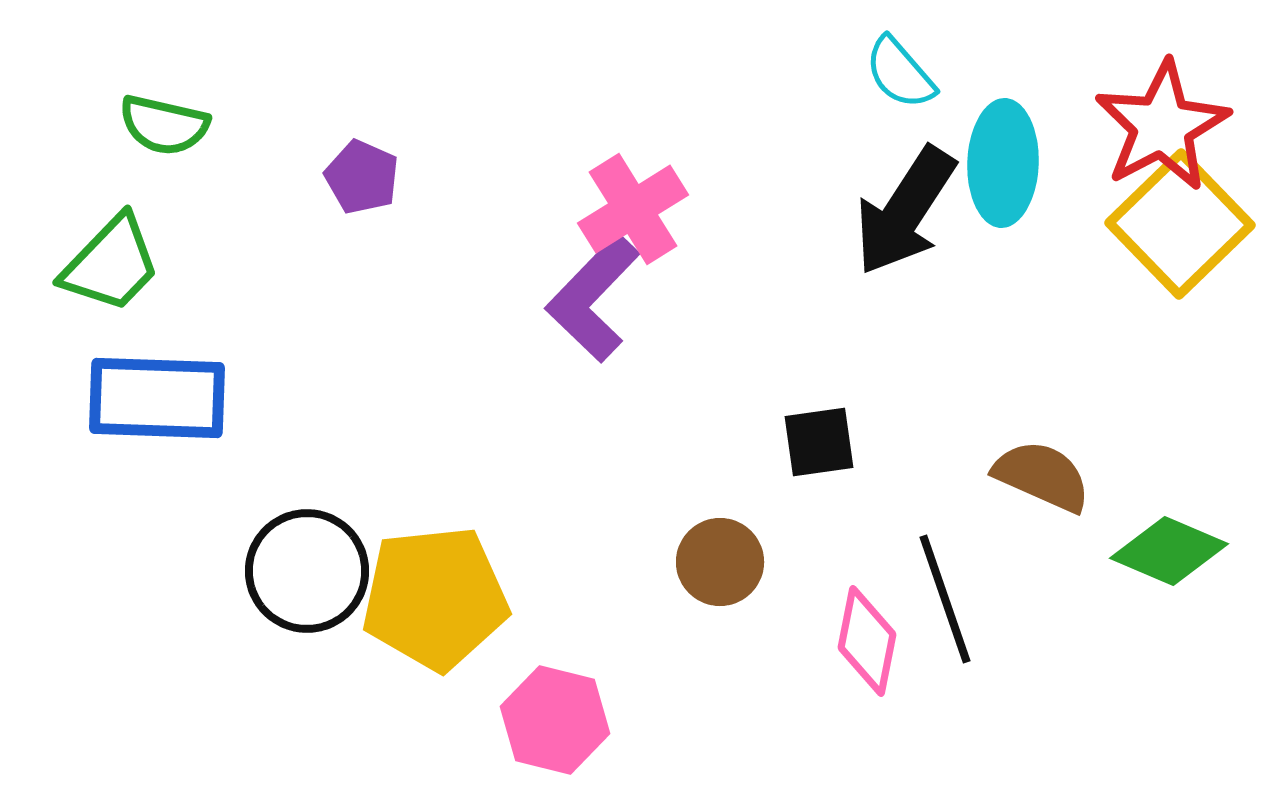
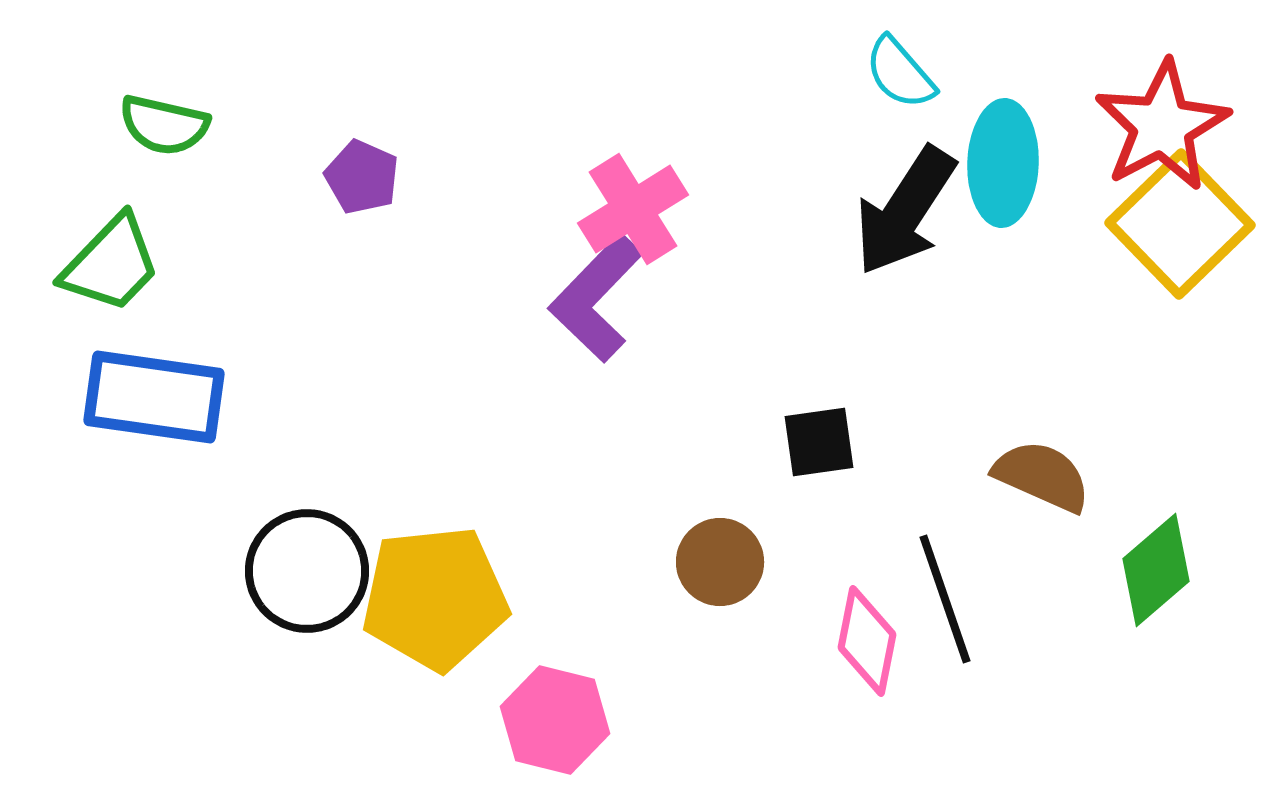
purple L-shape: moved 3 px right
blue rectangle: moved 3 px left, 1 px up; rotated 6 degrees clockwise
green diamond: moved 13 px left, 19 px down; rotated 64 degrees counterclockwise
